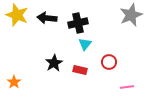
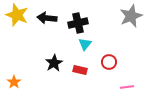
gray star: moved 1 px down
